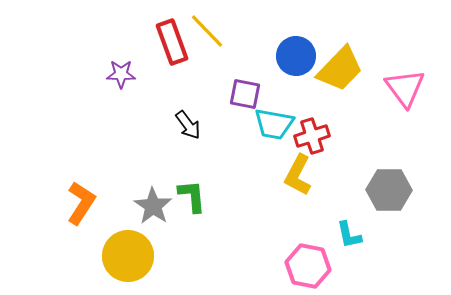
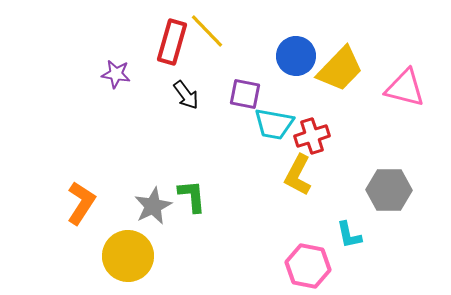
red rectangle: rotated 36 degrees clockwise
purple star: moved 5 px left; rotated 8 degrees clockwise
pink triangle: rotated 39 degrees counterclockwise
black arrow: moved 2 px left, 30 px up
gray star: rotated 12 degrees clockwise
